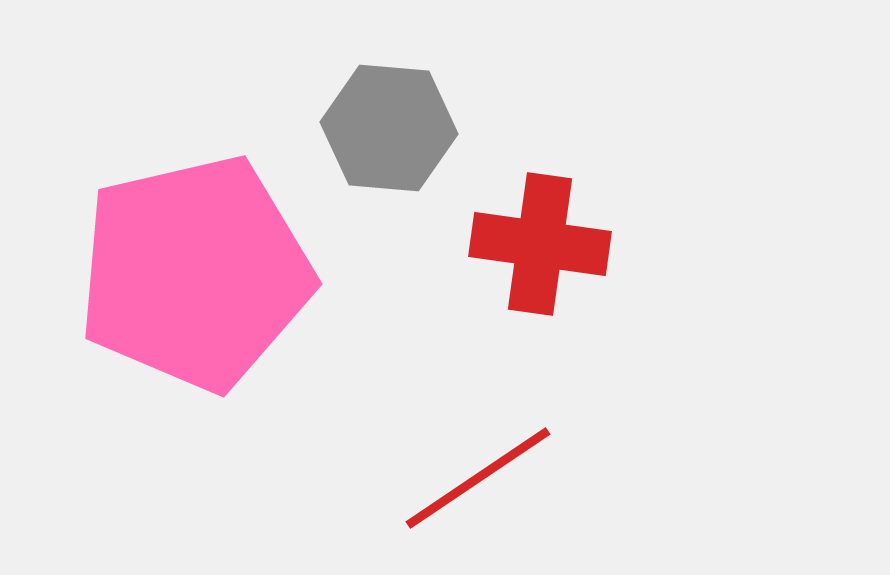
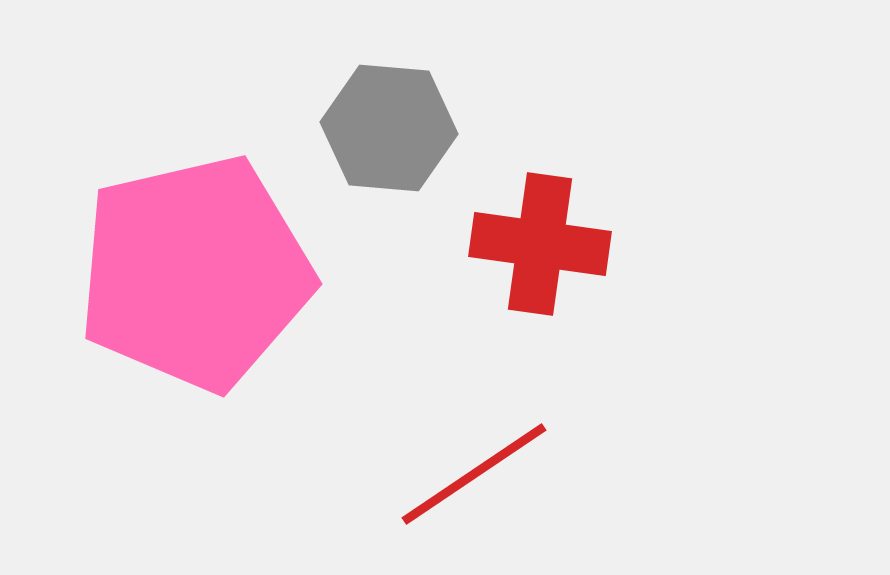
red line: moved 4 px left, 4 px up
